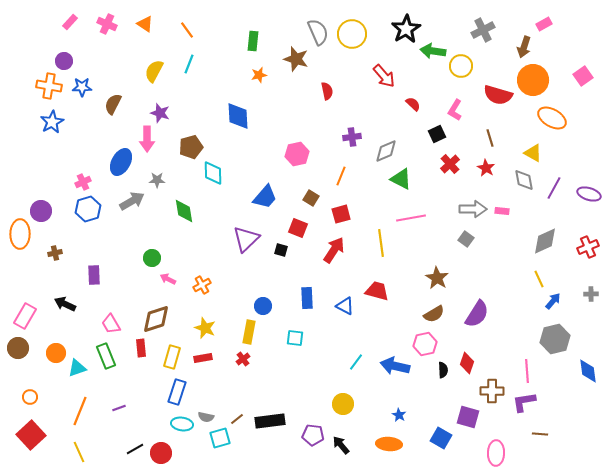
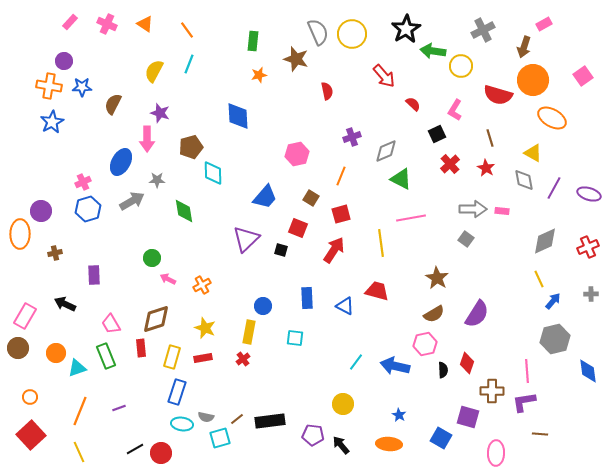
purple cross at (352, 137): rotated 12 degrees counterclockwise
